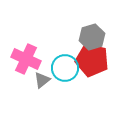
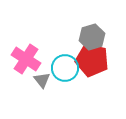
pink cross: rotated 8 degrees clockwise
gray triangle: rotated 30 degrees counterclockwise
